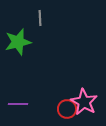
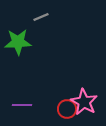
gray line: moved 1 px right, 1 px up; rotated 70 degrees clockwise
green star: rotated 12 degrees clockwise
purple line: moved 4 px right, 1 px down
